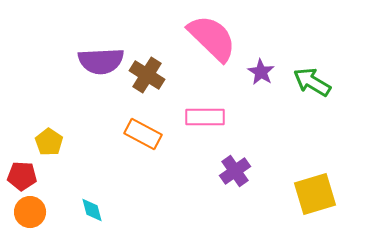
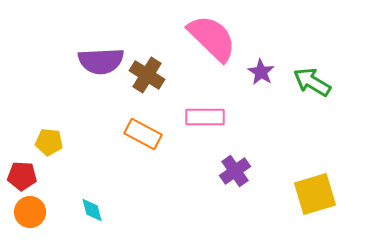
yellow pentagon: rotated 28 degrees counterclockwise
